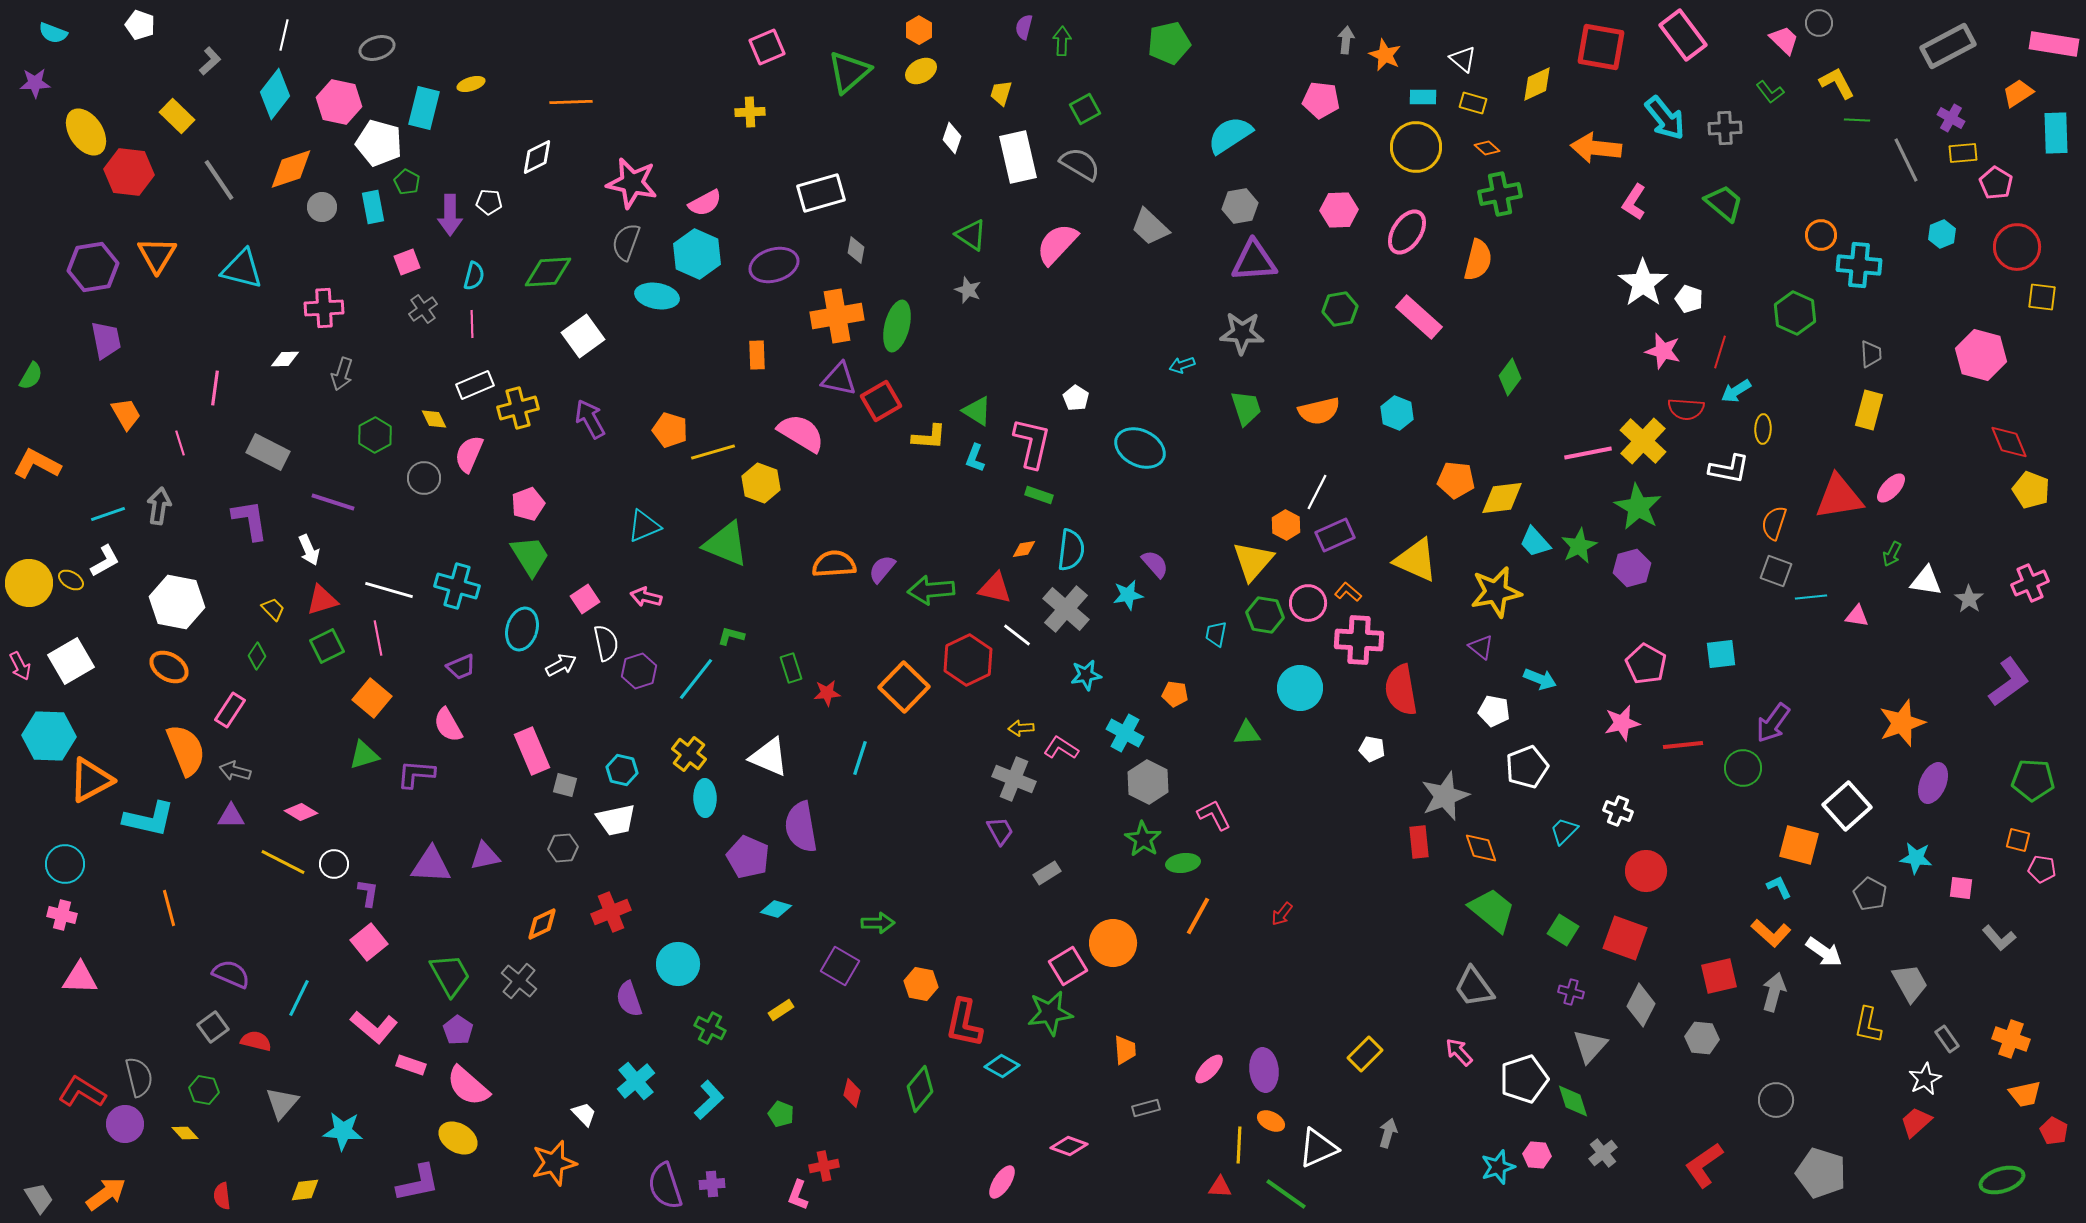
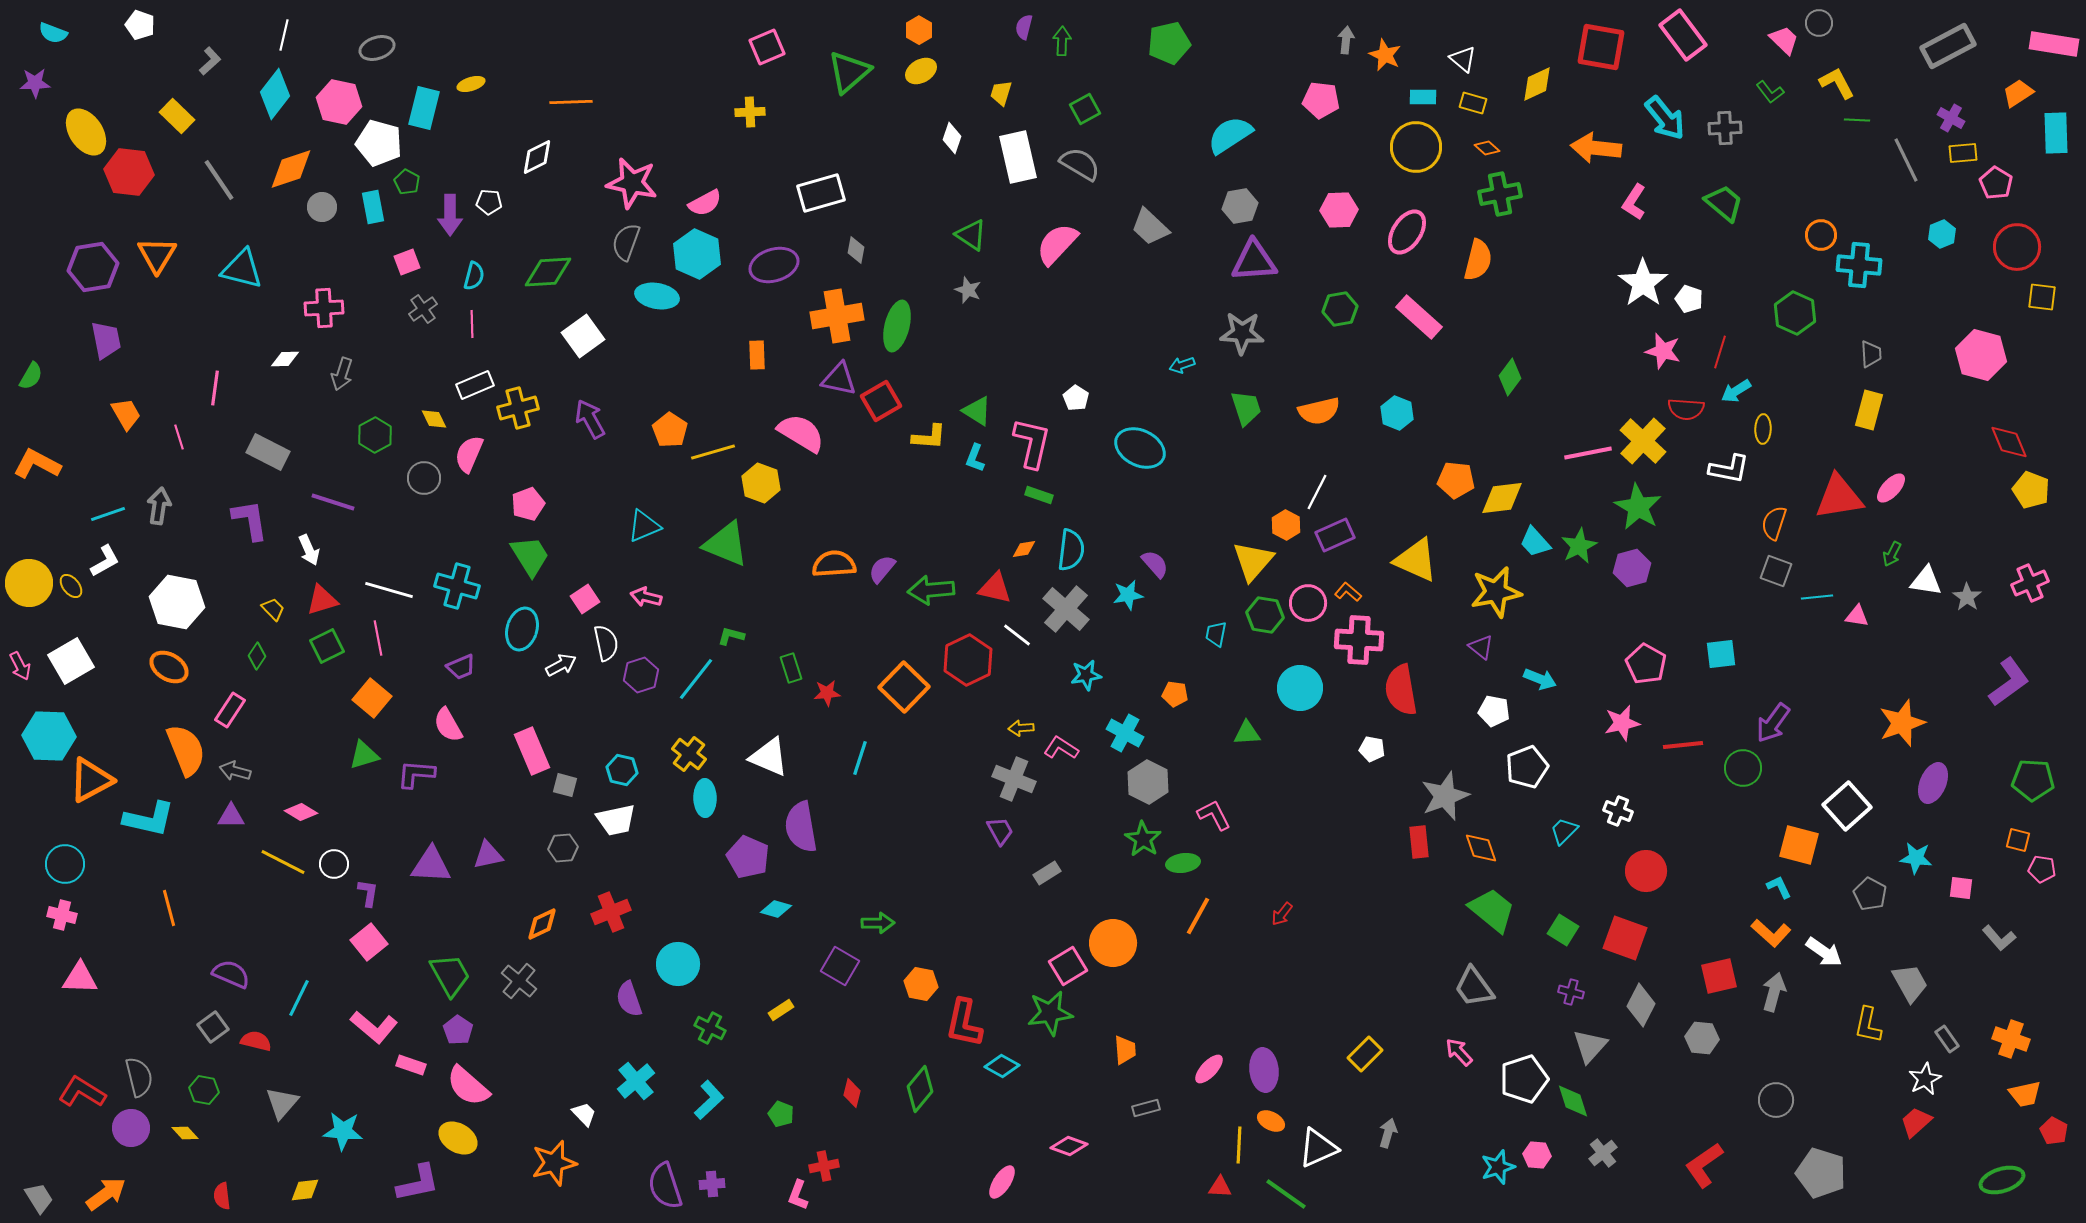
orange pentagon at (670, 430): rotated 16 degrees clockwise
pink line at (180, 443): moved 1 px left, 6 px up
yellow ellipse at (71, 580): moved 6 px down; rotated 20 degrees clockwise
cyan line at (1811, 597): moved 6 px right
gray star at (1969, 599): moved 2 px left, 2 px up
purple hexagon at (639, 671): moved 2 px right, 4 px down
purple triangle at (485, 856): moved 3 px right, 1 px up
purple circle at (125, 1124): moved 6 px right, 4 px down
